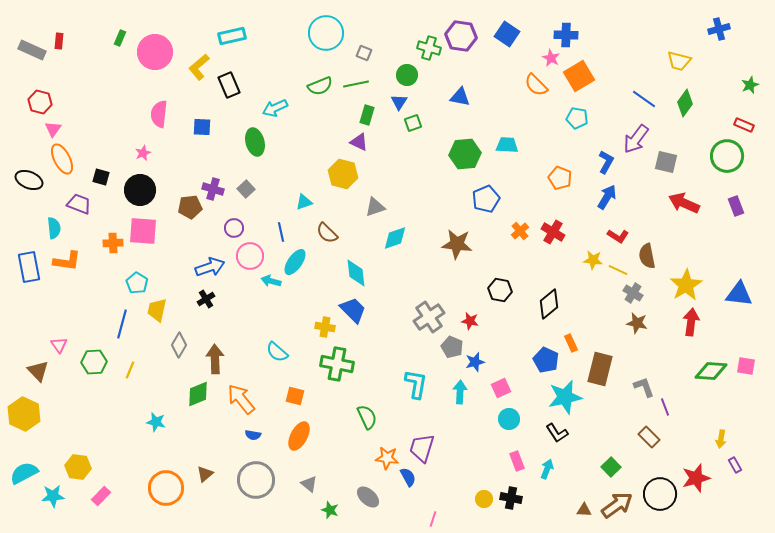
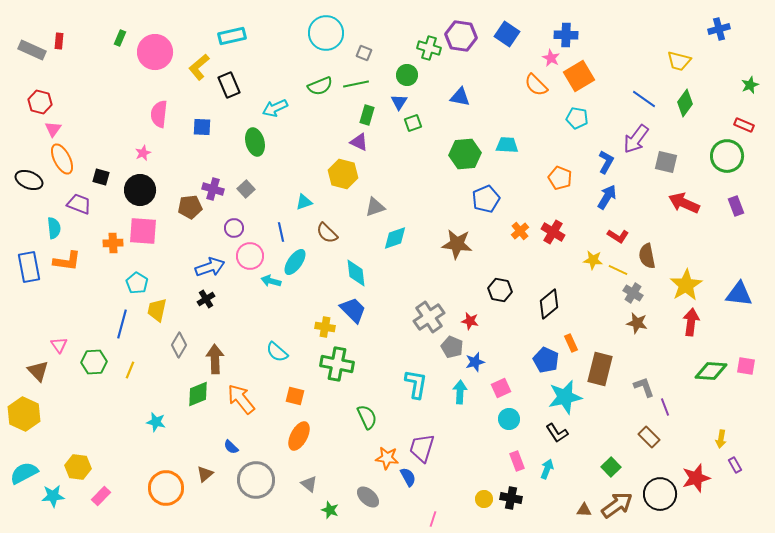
blue semicircle at (253, 435): moved 22 px left, 12 px down; rotated 35 degrees clockwise
